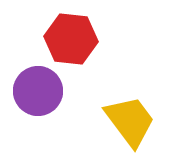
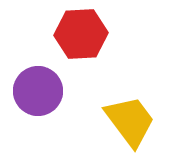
red hexagon: moved 10 px right, 5 px up; rotated 9 degrees counterclockwise
